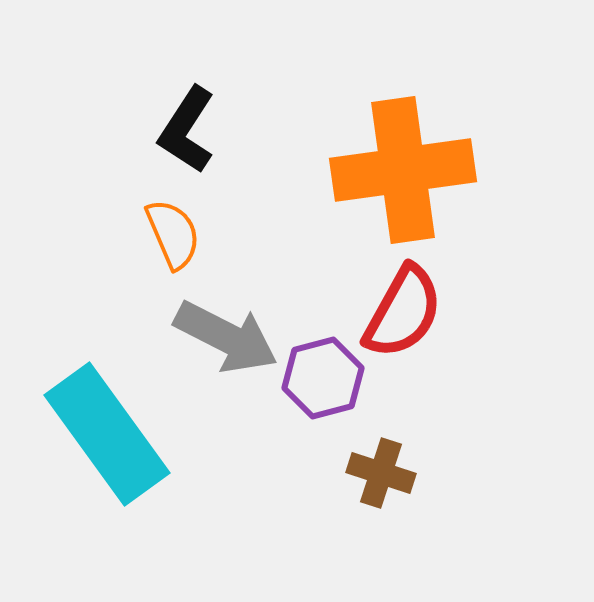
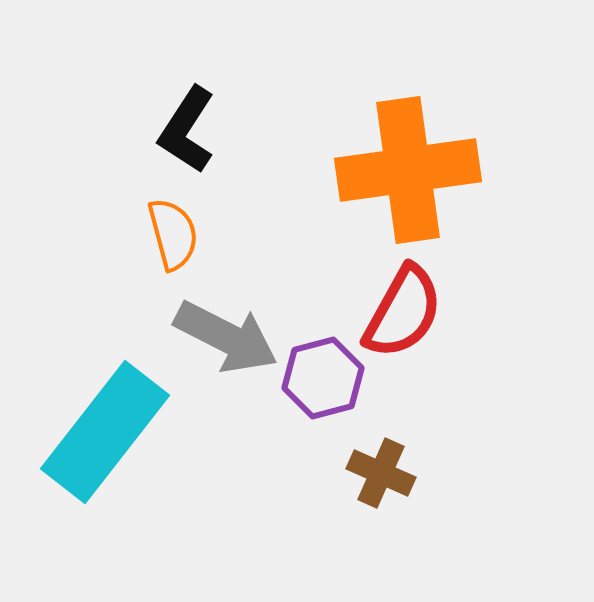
orange cross: moved 5 px right
orange semicircle: rotated 8 degrees clockwise
cyan rectangle: moved 2 px left, 2 px up; rotated 74 degrees clockwise
brown cross: rotated 6 degrees clockwise
